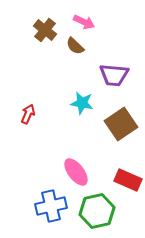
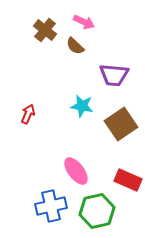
cyan star: moved 3 px down
pink ellipse: moved 1 px up
